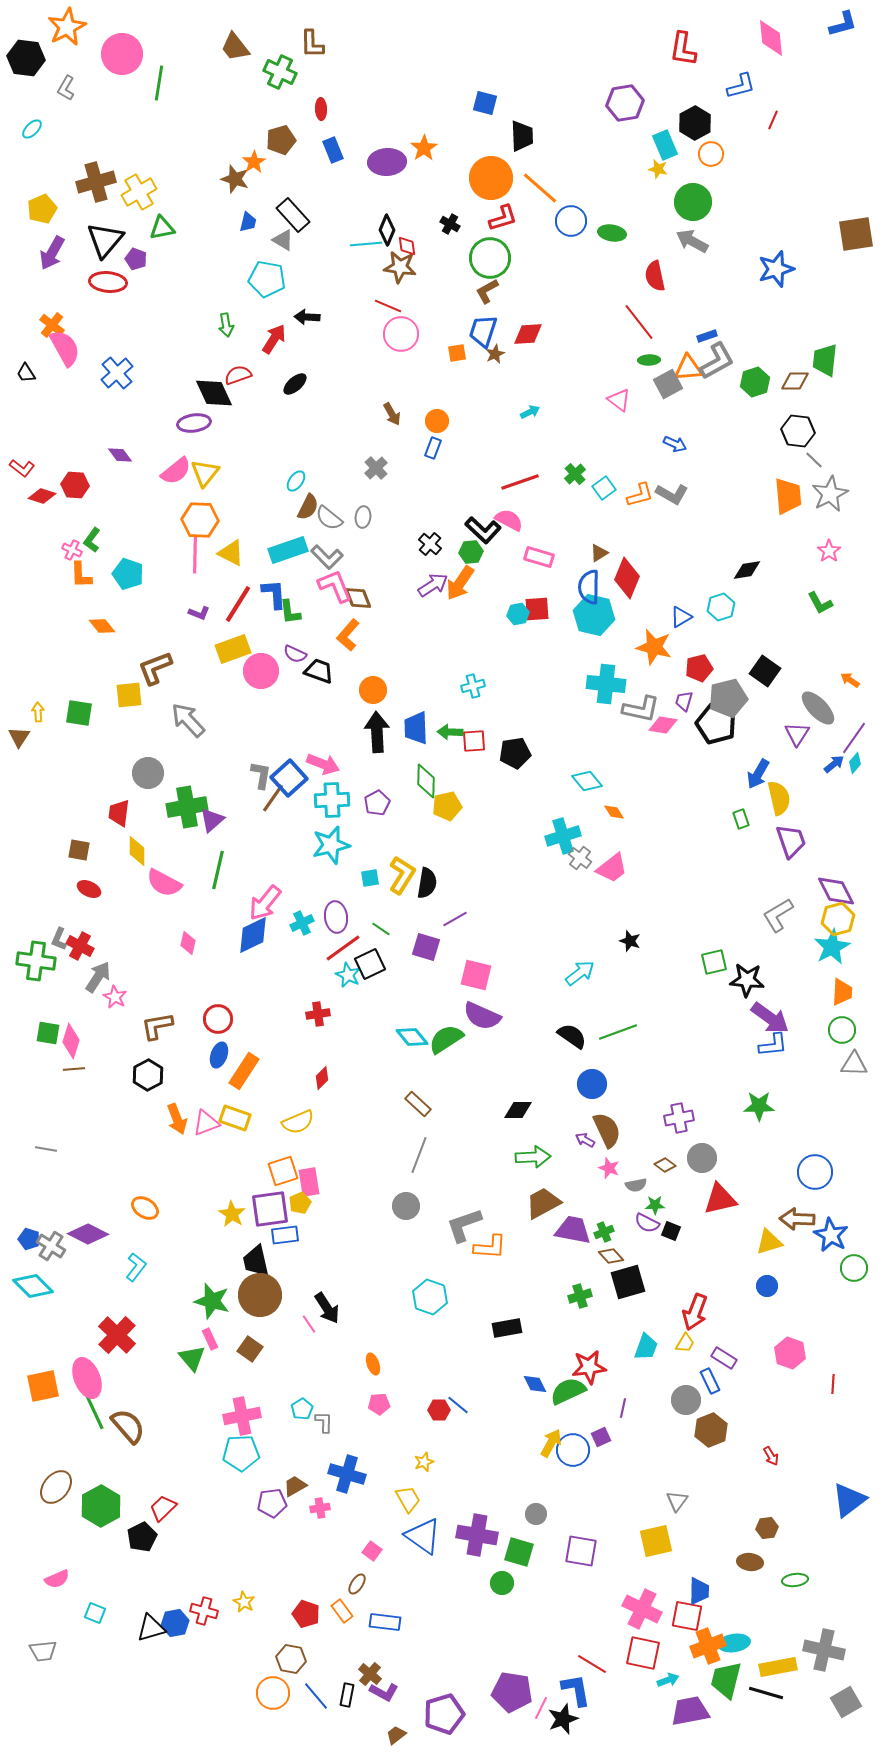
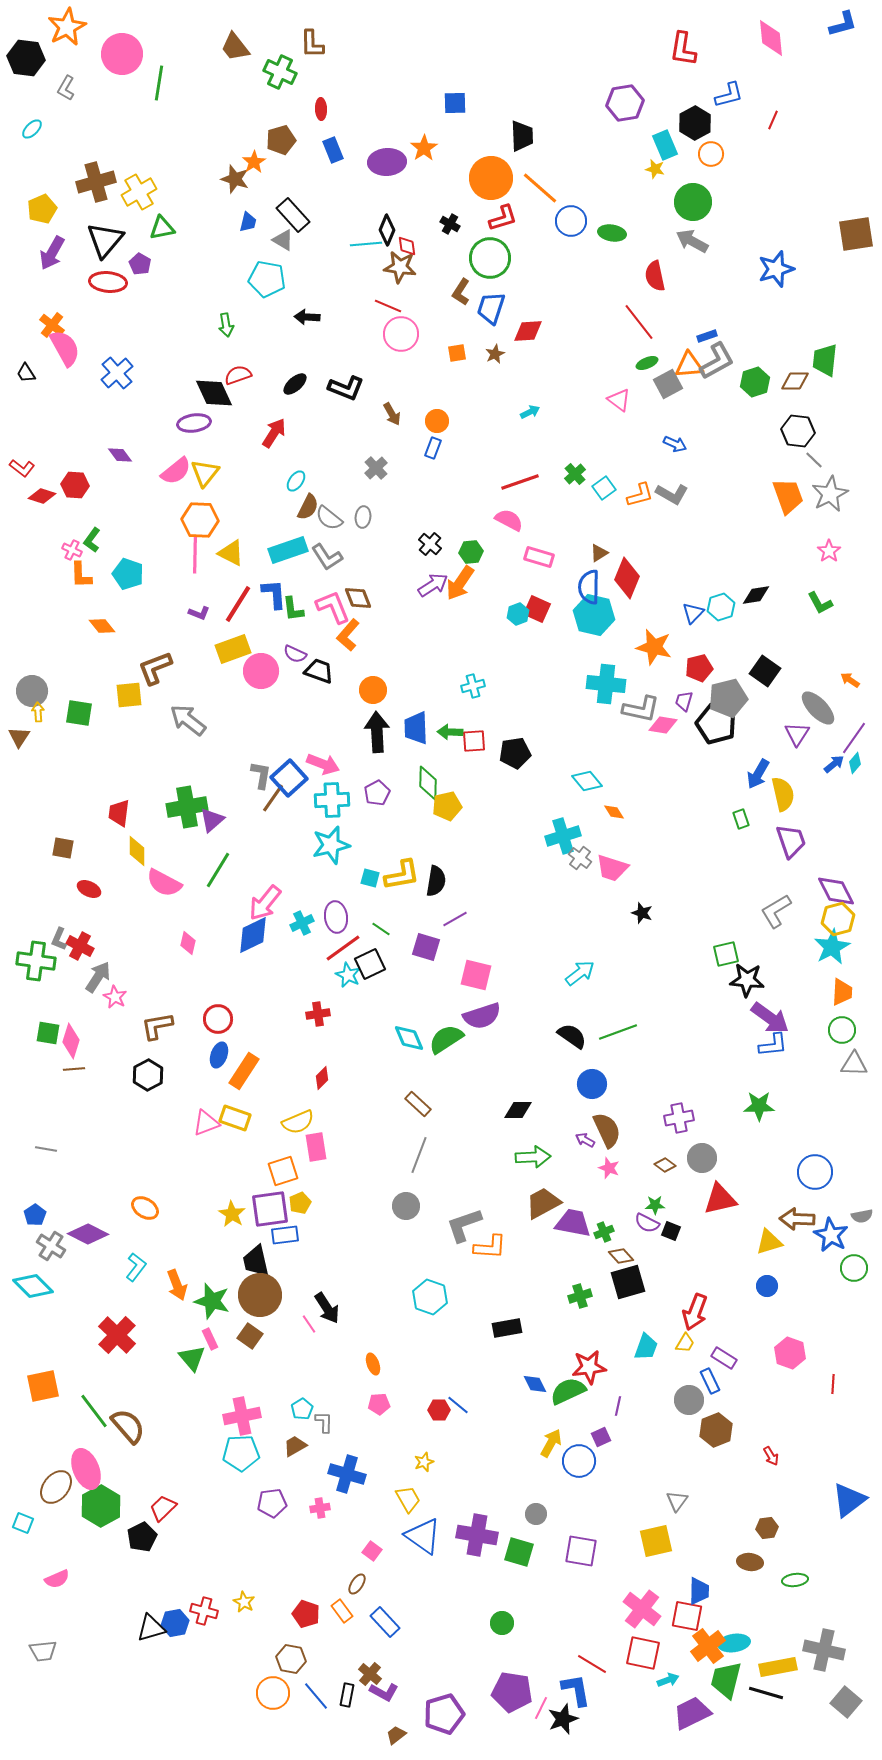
blue L-shape at (741, 86): moved 12 px left, 9 px down
blue square at (485, 103): moved 30 px left; rotated 15 degrees counterclockwise
yellow star at (658, 169): moved 3 px left
purple pentagon at (136, 259): moved 4 px right, 5 px down; rotated 10 degrees clockwise
brown L-shape at (487, 291): moved 26 px left, 1 px down; rotated 28 degrees counterclockwise
blue trapezoid at (483, 331): moved 8 px right, 23 px up
red diamond at (528, 334): moved 3 px up
red arrow at (274, 339): moved 94 px down
green ellipse at (649, 360): moved 2 px left, 3 px down; rotated 20 degrees counterclockwise
orange triangle at (688, 368): moved 1 px right, 3 px up
orange trapezoid at (788, 496): rotated 15 degrees counterclockwise
black L-shape at (483, 530): moved 137 px left, 142 px up; rotated 21 degrees counterclockwise
gray L-shape at (327, 557): rotated 12 degrees clockwise
black diamond at (747, 570): moved 9 px right, 25 px down
pink L-shape at (335, 586): moved 2 px left, 21 px down
red square at (537, 609): rotated 28 degrees clockwise
green L-shape at (290, 612): moved 3 px right, 3 px up
cyan hexagon at (518, 614): rotated 10 degrees counterclockwise
blue triangle at (681, 617): moved 12 px right, 4 px up; rotated 15 degrees counterclockwise
gray arrow at (188, 720): rotated 9 degrees counterclockwise
gray circle at (148, 773): moved 116 px left, 82 px up
green diamond at (426, 781): moved 2 px right, 2 px down
yellow semicircle at (779, 798): moved 4 px right, 4 px up
purple pentagon at (377, 803): moved 10 px up
brown square at (79, 850): moved 16 px left, 2 px up
pink trapezoid at (612, 868): rotated 56 degrees clockwise
green line at (218, 870): rotated 18 degrees clockwise
yellow L-shape at (402, 875): rotated 48 degrees clockwise
cyan square at (370, 878): rotated 24 degrees clockwise
black semicircle at (427, 883): moved 9 px right, 2 px up
gray L-shape at (778, 915): moved 2 px left, 4 px up
black star at (630, 941): moved 12 px right, 28 px up
green square at (714, 962): moved 12 px right, 8 px up
purple semicircle at (482, 1016): rotated 42 degrees counterclockwise
cyan diamond at (412, 1037): moved 3 px left, 1 px down; rotated 16 degrees clockwise
orange arrow at (177, 1119): moved 166 px down
pink rectangle at (309, 1182): moved 7 px right, 35 px up
gray semicircle at (636, 1185): moved 226 px right, 31 px down
purple trapezoid at (573, 1230): moved 7 px up
blue pentagon at (29, 1239): moved 6 px right, 24 px up; rotated 20 degrees clockwise
brown diamond at (611, 1256): moved 10 px right
brown square at (250, 1349): moved 13 px up
pink ellipse at (87, 1378): moved 1 px left, 91 px down
gray circle at (686, 1400): moved 3 px right
purple line at (623, 1408): moved 5 px left, 2 px up
green line at (94, 1411): rotated 12 degrees counterclockwise
brown hexagon at (711, 1430): moved 5 px right
blue circle at (573, 1450): moved 6 px right, 11 px down
brown trapezoid at (295, 1486): moved 40 px up
green circle at (502, 1583): moved 40 px down
pink cross at (642, 1609): rotated 12 degrees clockwise
cyan square at (95, 1613): moved 72 px left, 90 px up
blue rectangle at (385, 1622): rotated 40 degrees clockwise
orange cross at (708, 1646): rotated 16 degrees counterclockwise
gray square at (846, 1702): rotated 20 degrees counterclockwise
purple trapezoid at (690, 1711): moved 2 px right, 2 px down; rotated 15 degrees counterclockwise
